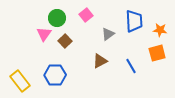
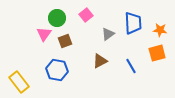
blue trapezoid: moved 1 px left, 2 px down
brown square: rotated 24 degrees clockwise
blue hexagon: moved 2 px right, 5 px up; rotated 10 degrees clockwise
yellow rectangle: moved 1 px left, 1 px down
